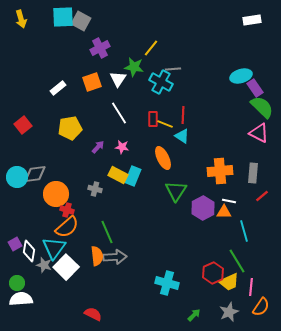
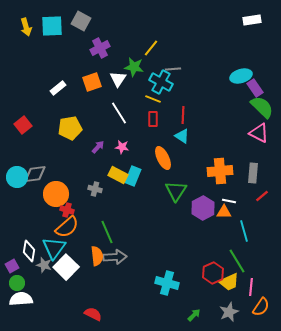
cyan square at (63, 17): moved 11 px left, 9 px down
yellow arrow at (21, 19): moved 5 px right, 8 px down
yellow line at (165, 124): moved 12 px left, 25 px up
purple square at (15, 244): moved 3 px left, 22 px down
